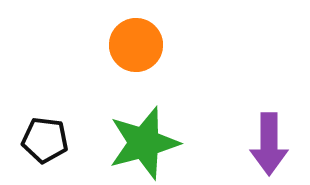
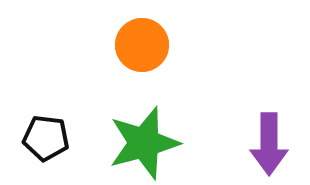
orange circle: moved 6 px right
black pentagon: moved 1 px right, 2 px up
